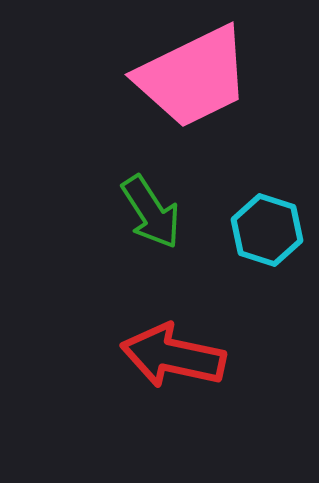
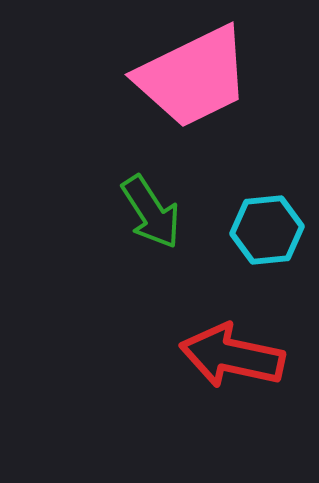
cyan hexagon: rotated 24 degrees counterclockwise
red arrow: moved 59 px right
